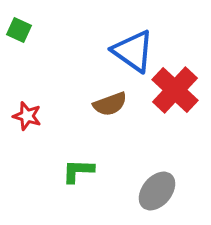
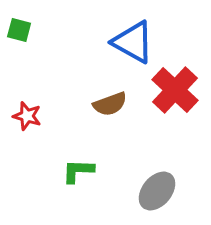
green square: rotated 10 degrees counterclockwise
blue triangle: moved 9 px up; rotated 6 degrees counterclockwise
